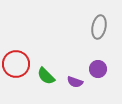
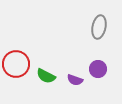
green semicircle: rotated 18 degrees counterclockwise
purple semicircle: moved 2 px up
